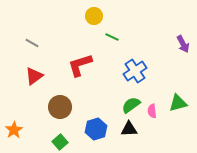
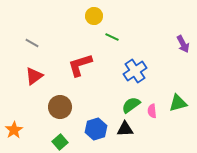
black triangle: moved 4 px left
